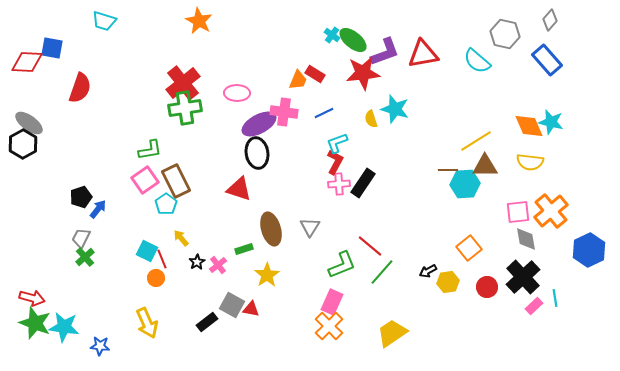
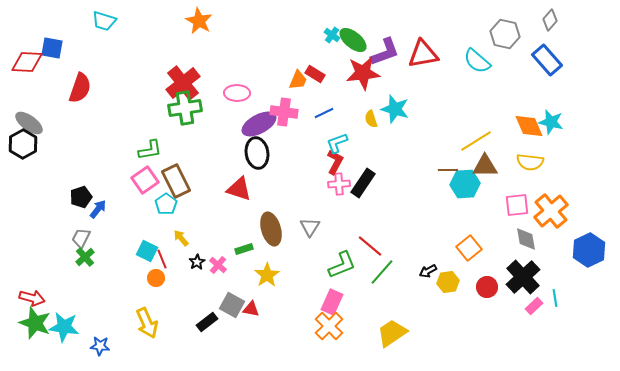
pink square at (518, 212): moved 1 px left, 7 px up
pink cross at (218, 265): rotated 12 degrees counterclockwise
